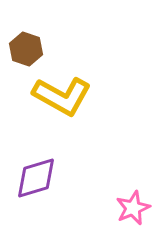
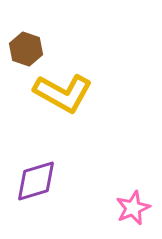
yellow L-shape: moved 1 px right, 3 px up
purple diamond: moved 3 px down
